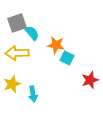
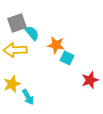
yellow arrow: moved 2 px left, 3 px up
cyan arrow: moved 5 px left, 3 px down; rotated 21 degrees counterclockwise
